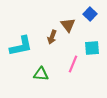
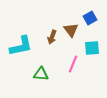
blue square: moved 4 px down; rotated 16 degrees clockwise
brown triangle: moved 3 px right, 5 px down
